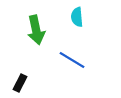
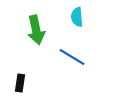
blue line: moved 3 px up
black rectangle: rotated 18 degrees counterclockwise
